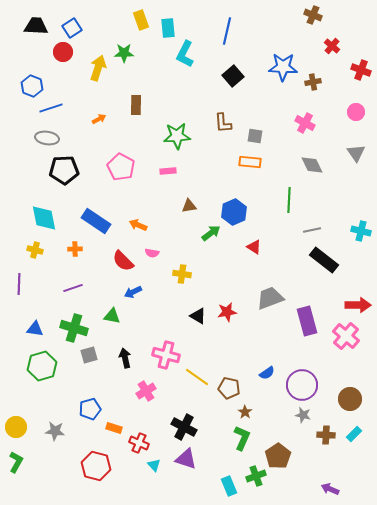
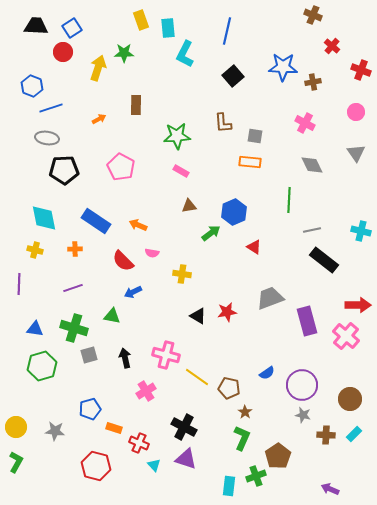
pink rectangle at (168, 171): moved 13 px right; rotated 35 degrees clockwise
cyan rectangle at (229, 486): rotated 30 degrees clockwise
